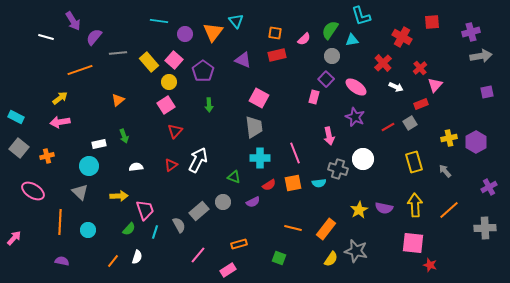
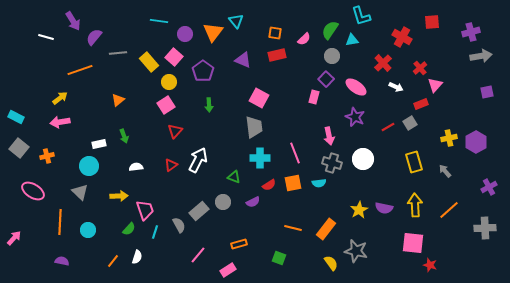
pink square at (174, 60): moved 3 px up
gray cross at (338, 169): moved 6 px left, 6 px up
yellow semicircle at (331, 259): moved 4 px down; rotated 70 degrees counterclockwise
